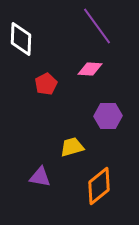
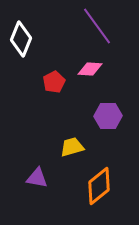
white diamond: rotated 20 degrees clockwise
red pentagon: moved 8 px right, 2 px up
purple triangle: moved 3 px left, 1 px down
